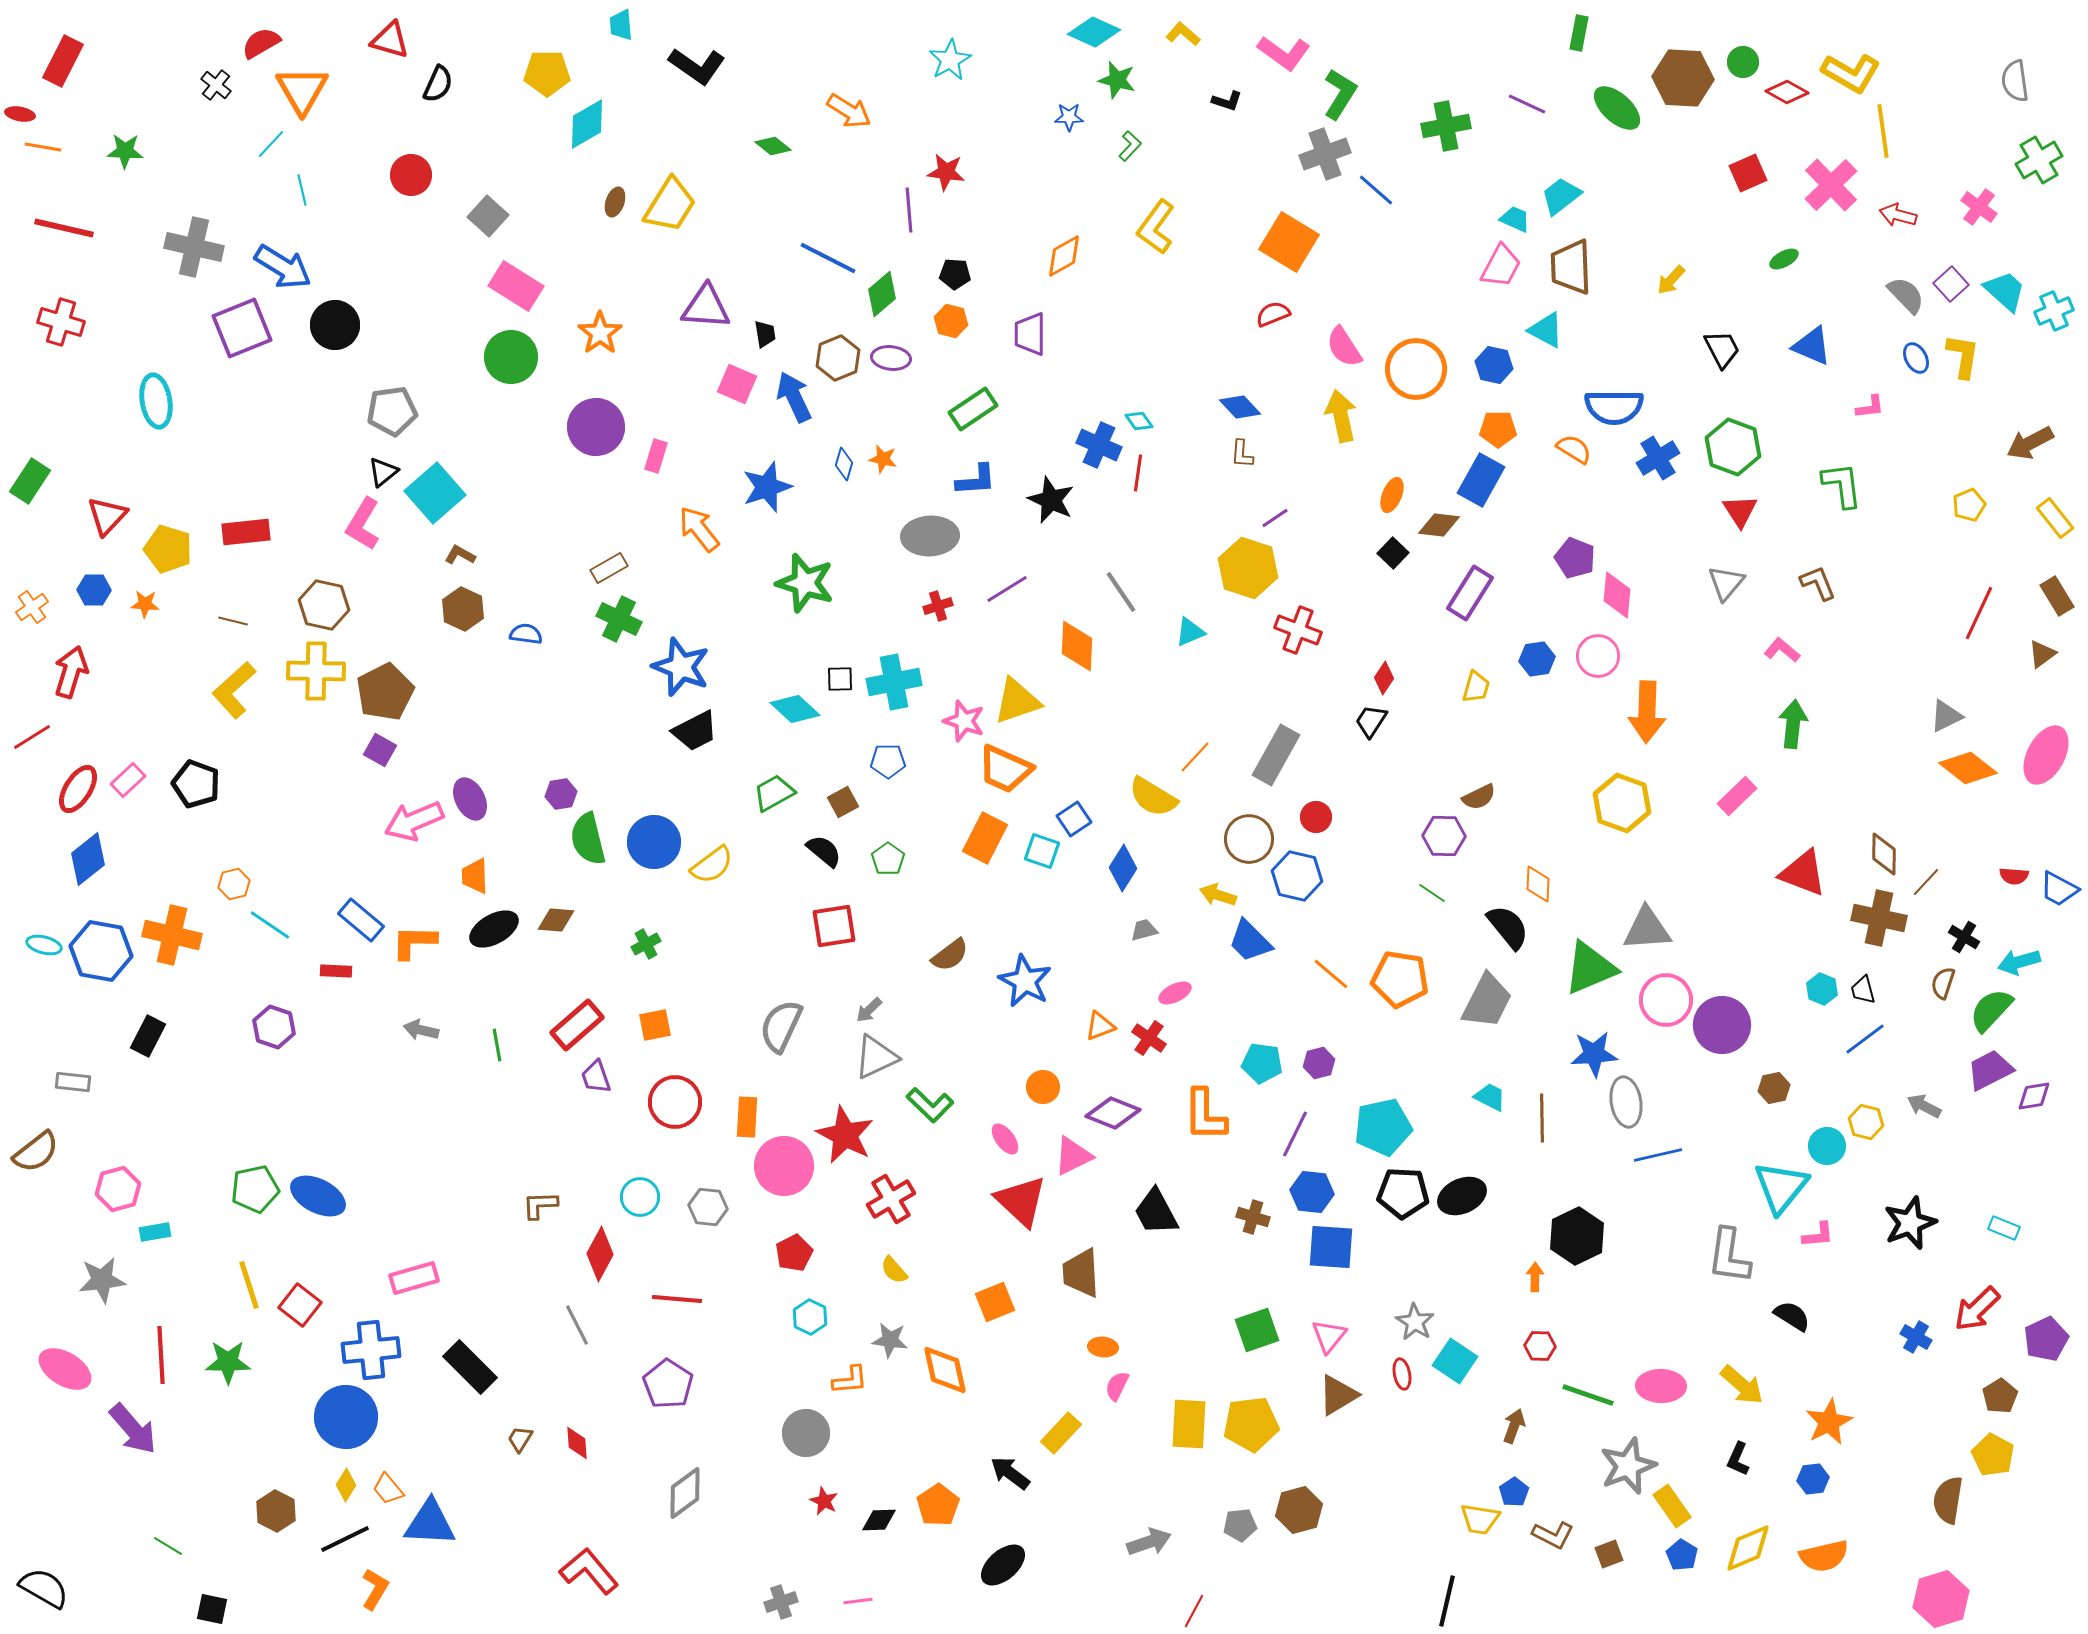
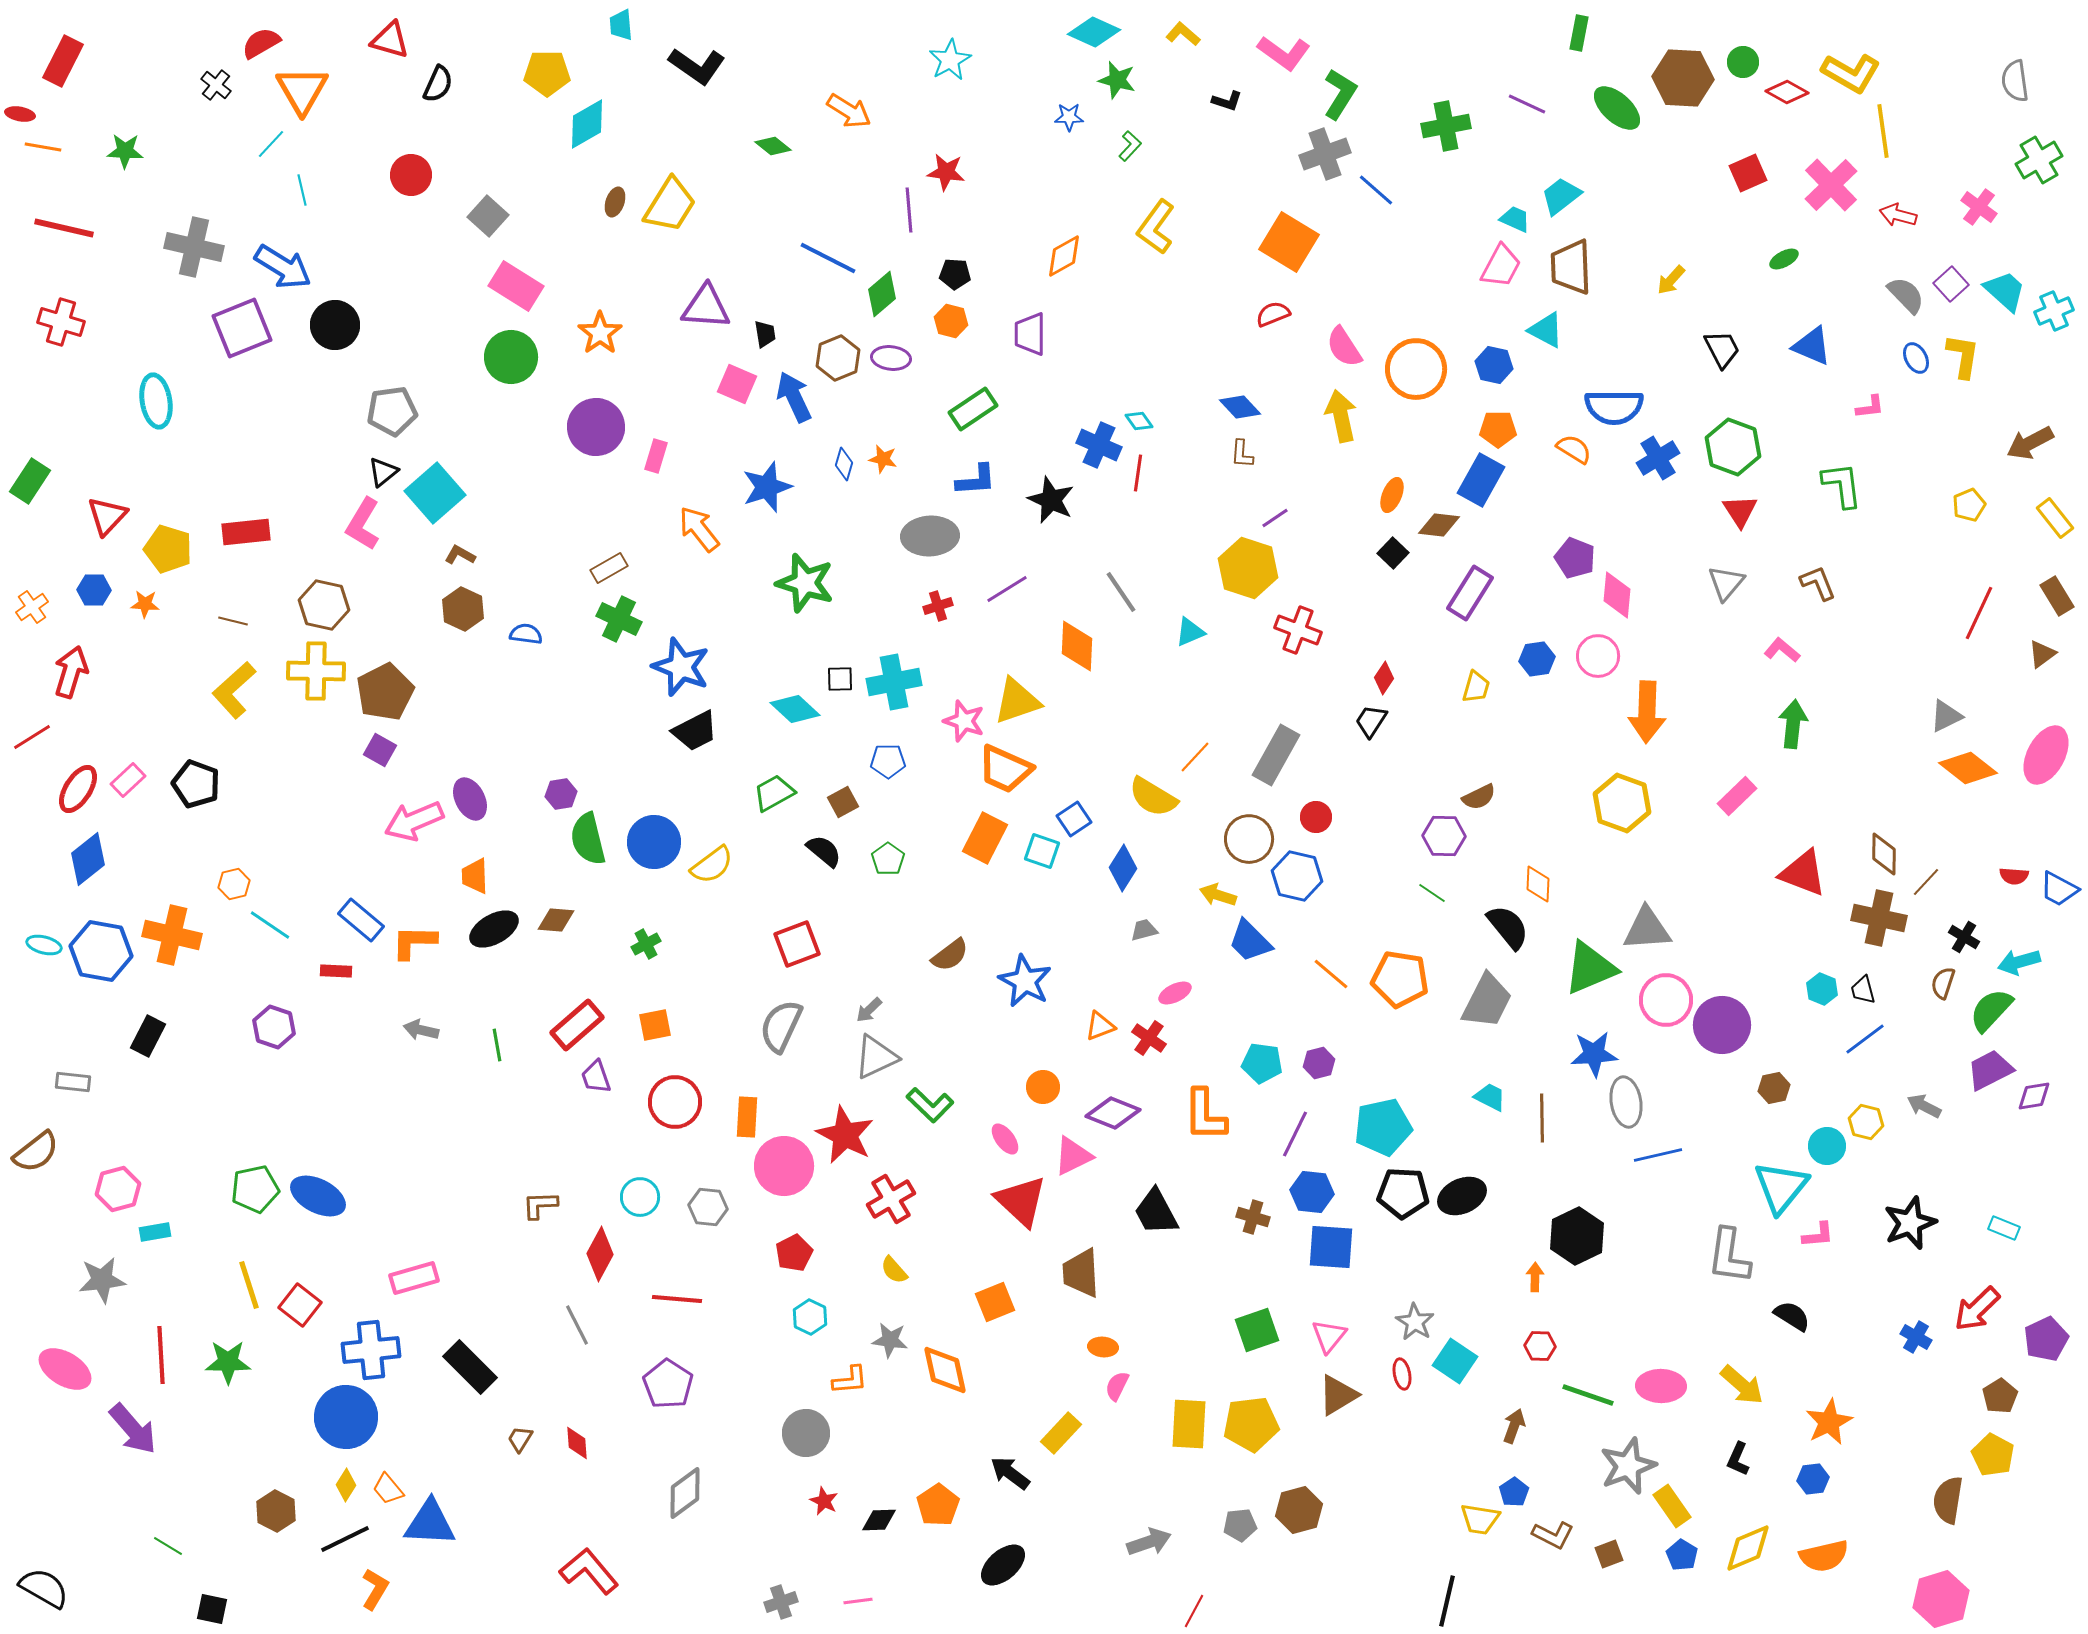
red square at (834, 926): moved 37 px left, 18 px down; rotated 12 degrees counterclockwise
